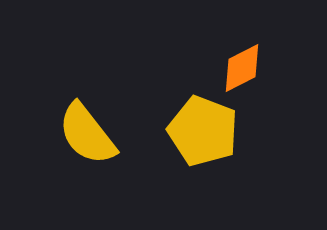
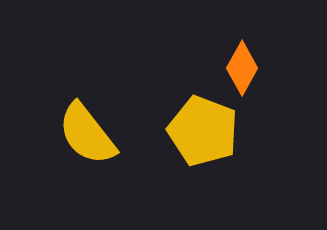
orange diamond: rotated 34 degrees counterclockwise
